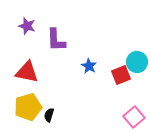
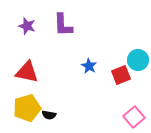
purple L-shape: moved 7 px right, 15 px up
cyan circle: moved 1 px right, 2 px up
yellow pentagon: moved 1 px left, 1 px down
black semicircle: rotated 96 degrees counterclockwise
